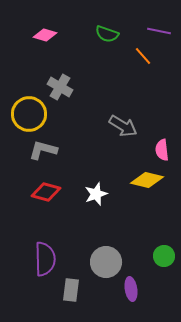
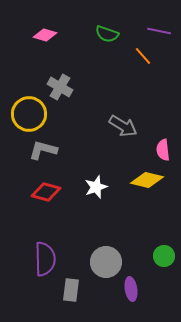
pink semicircle: moved 1 px right
white star: moved 7 px up
